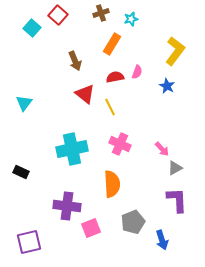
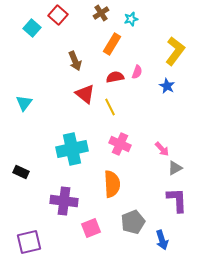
brown cross: rotated 14 degrees counterclockwise
purple cross: moved 3 px left, 5 px up
